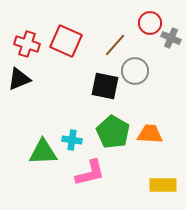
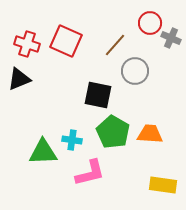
black square: moved 7 px left, 9 px down
yellow rectangle: rotated 8 degrees clockwise
